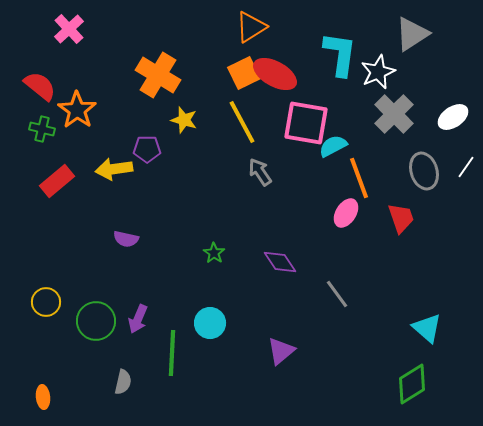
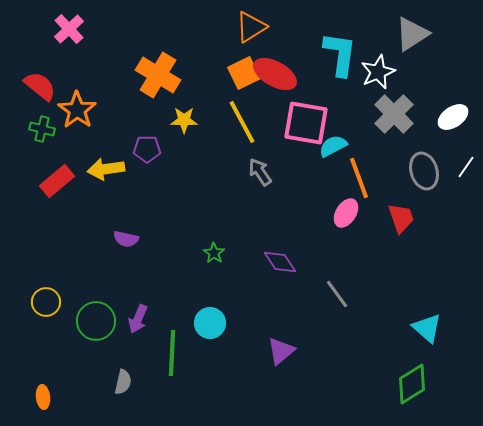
yellow star: rotated 16 degrees counterclockwise
yellow arrow: moved 8 px left
